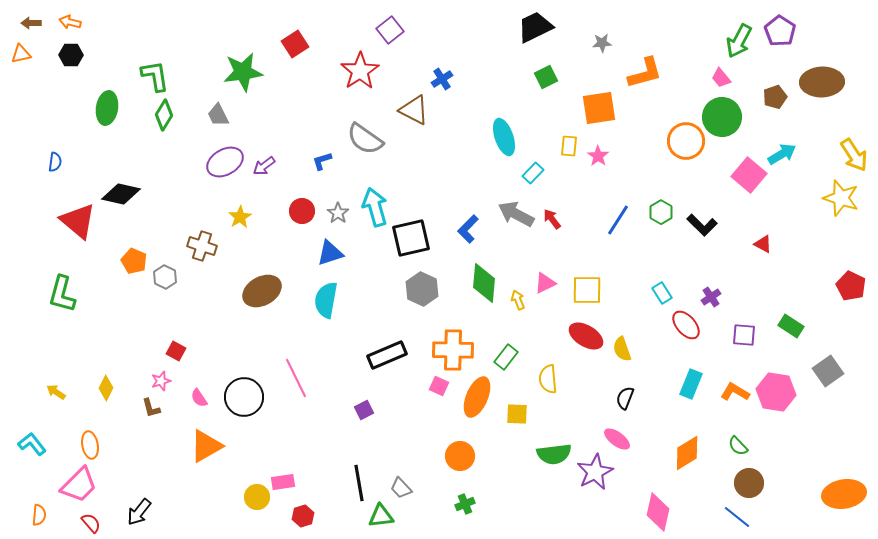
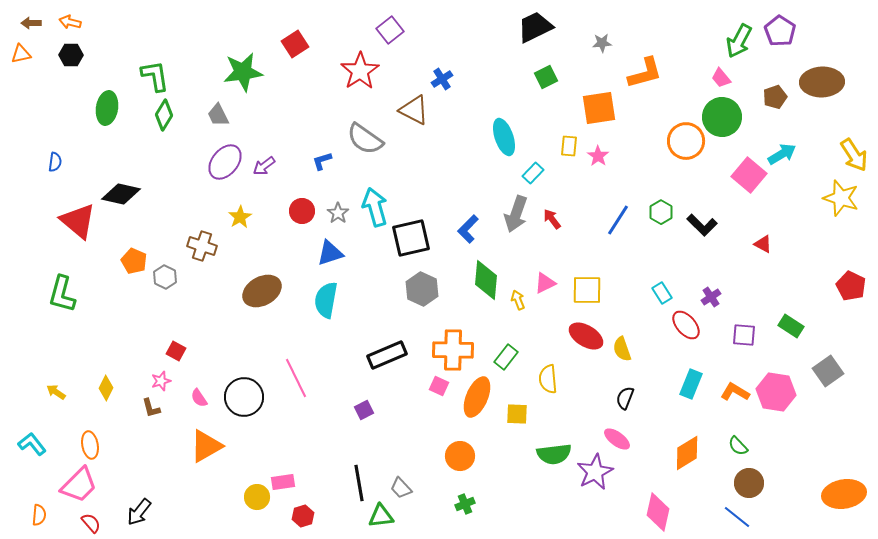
purple ellipse at (225, 162): rotated 21 degrees counterclockwise
gray arrow at (516, 214): rotated 99 degrees counterclockwise
green diamond at (484, 283): moved 2 px right, 3 px up
